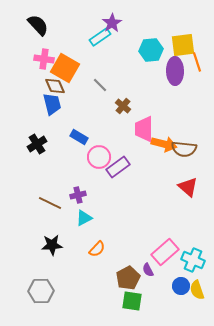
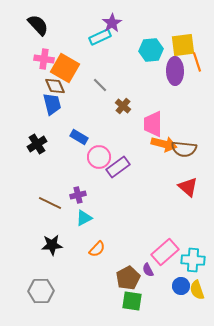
cyan rectangle: rotated 10 degrees clockwise
pink trapezoid: moved 9 px right, 5 px up
cyan cross: rotated 20 degrees counterclockwise
